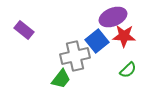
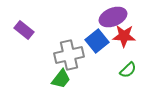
gray cross: moved 6 px left, 1 px up
